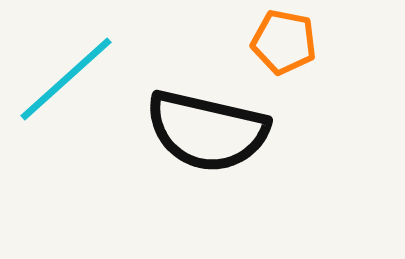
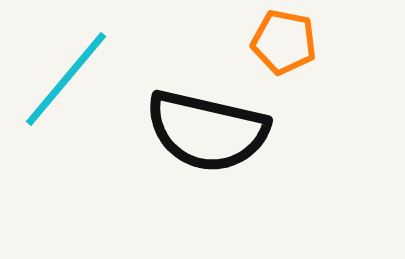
cyan line: rotated 8 degrees counterclockwise
